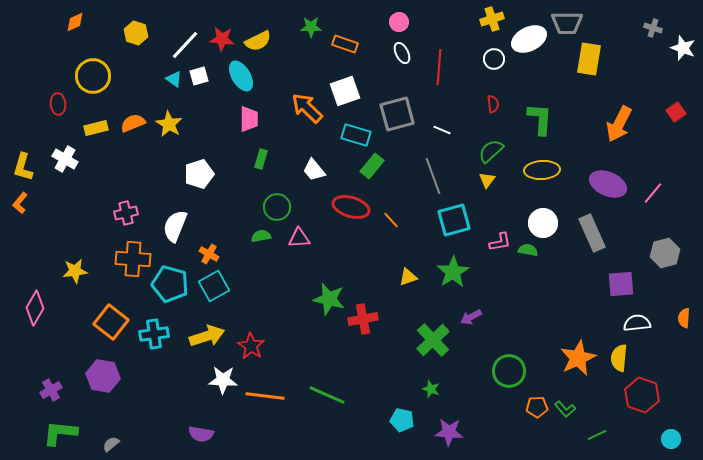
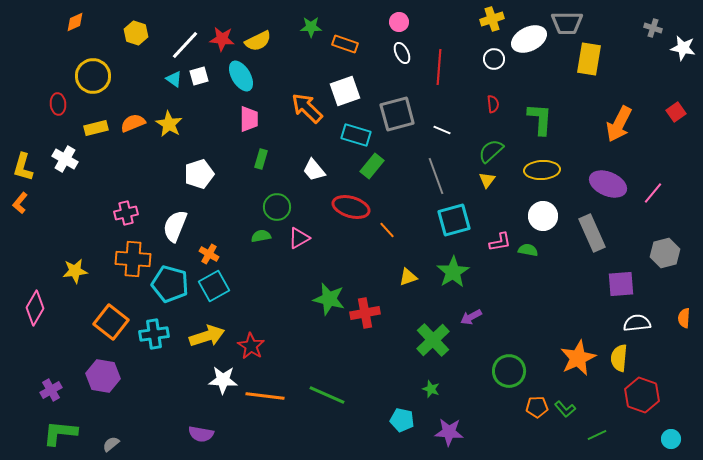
white star at (683, 48): rotated 10 degrees counterclockwise
gray line at (433, 176): moved 3 px right
orange line at (391, 220): moved 4 px left, 10 px down
white circle at (543, 223): moved 7 px up
pink triangle at (299, 238): rotated 25 degrees counterclockwise
red cross at (363, 319): moved 2 px right, 6 px up
